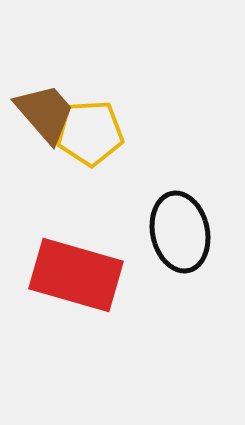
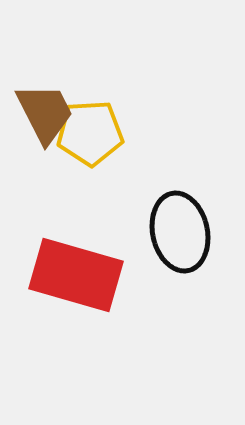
brown trapezoid: rotated 14 degrees clockwise
